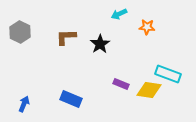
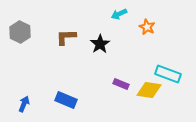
orange star: rotated 21 degrees clockwise
blue rectangle: moved 5 px left, 1 px down
